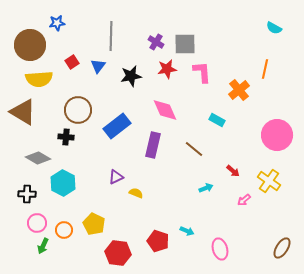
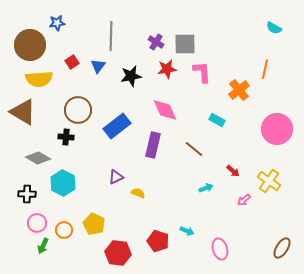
pink circle at (277, 135): moved 6 px up
yellow semicircle at (136, 193): moved 2 px right
